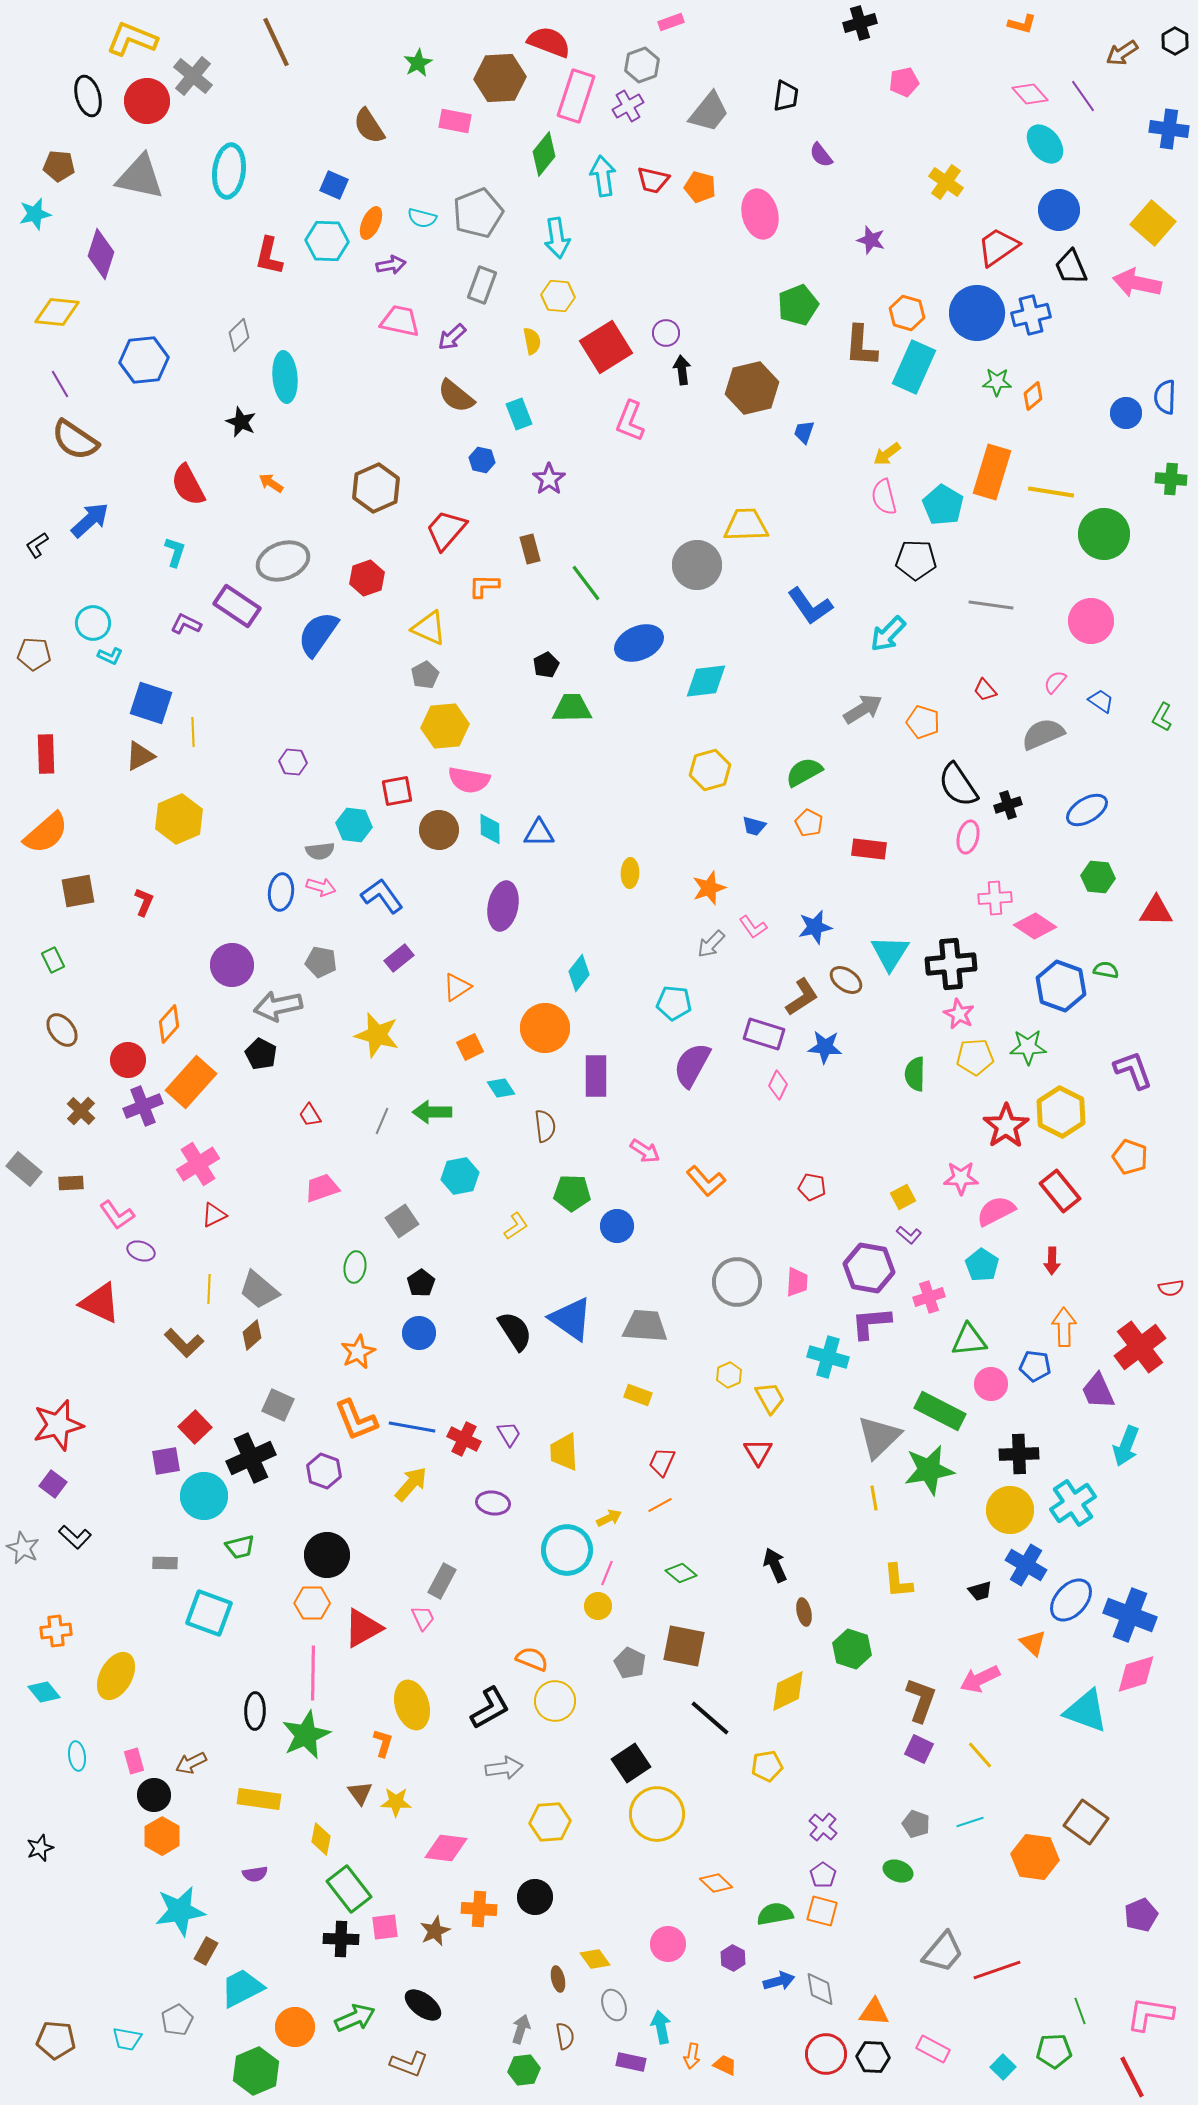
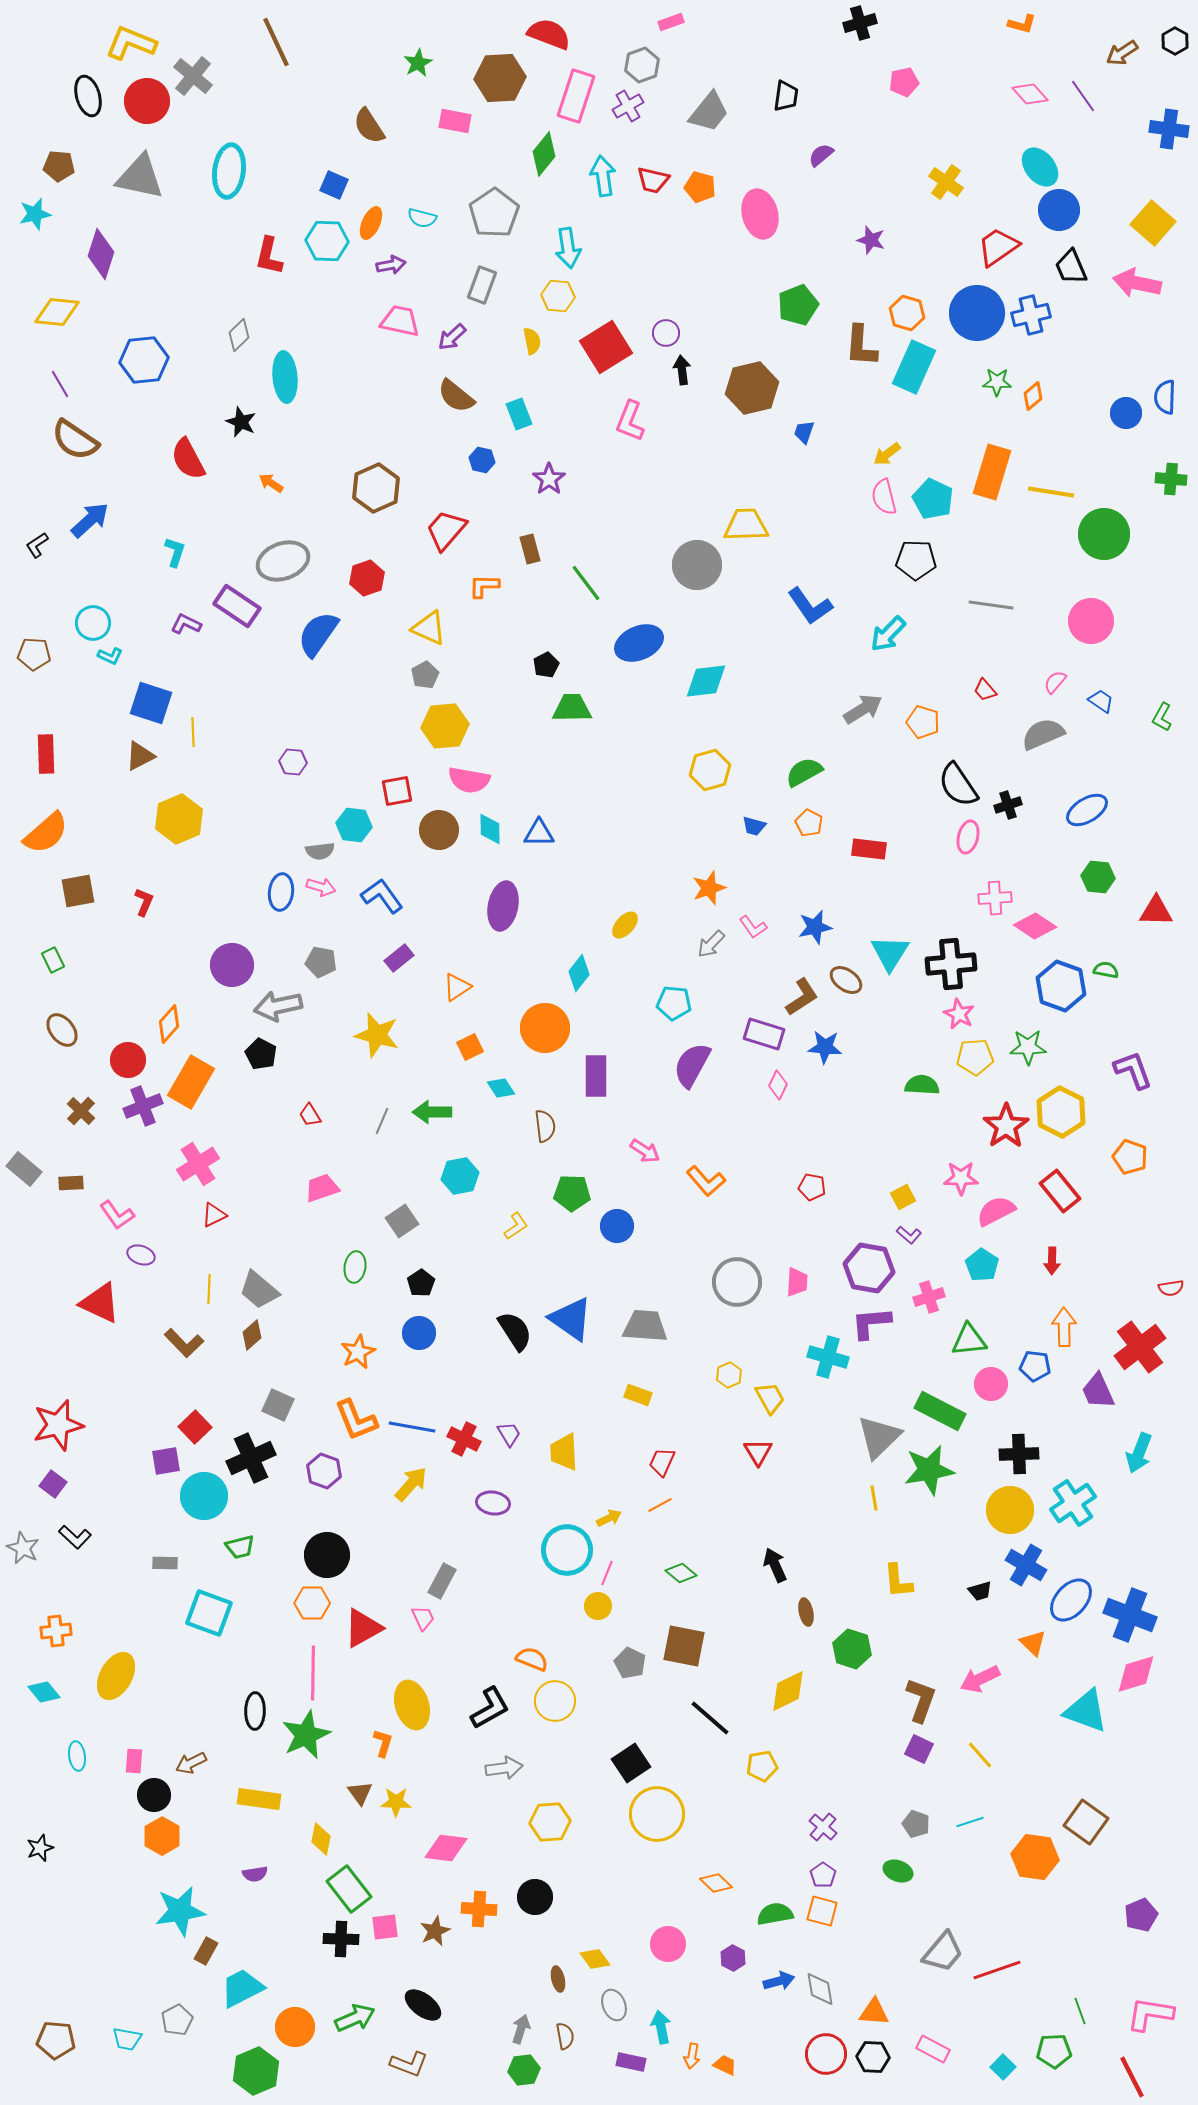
yellow L-shape at (132, 39): moved 1 px left, 4 px down
red semicircle at (549, 42): moved 8 px up
cyan ellipse at (1045, 144): moved 5 px left, 23 px down
purple semicircle at (821, 155): rotated 88 degrees clockwise
gray pentagon at (478, 213): moved 16 px right; rotated 12 degrees counterclockwise
cyan arrow at (557, 238): moved 11 px right, 10 px down
red semicircle at (188, 485): moved 26 px up
cyan pentagon at (943, 505): moved 10 px left, 6 px up; rotated 6 degrees counterclockwise
yellow ellipse at (630, 873): moved 5 px left, 52 px down; rotated 40 degrees clockwise
green semicircle at (915, 1074): moved 7 px right, 11 px down; rotated 92 degrees clockwise
orange rectangle at (191, 1082): rotated 12 degrees counterclockwise
purple ellipse at (141, 1251): moved 4 px down
cyan arrow at (1126, 1446): moved 13 px right, 7 px down
brown ellipse at (804, 1612): moved 2 px right
pink rectangle at (134, 1761): rotated 20 degrees clockwise
yellow pentagon at (767, 1766): moved 5 px left
